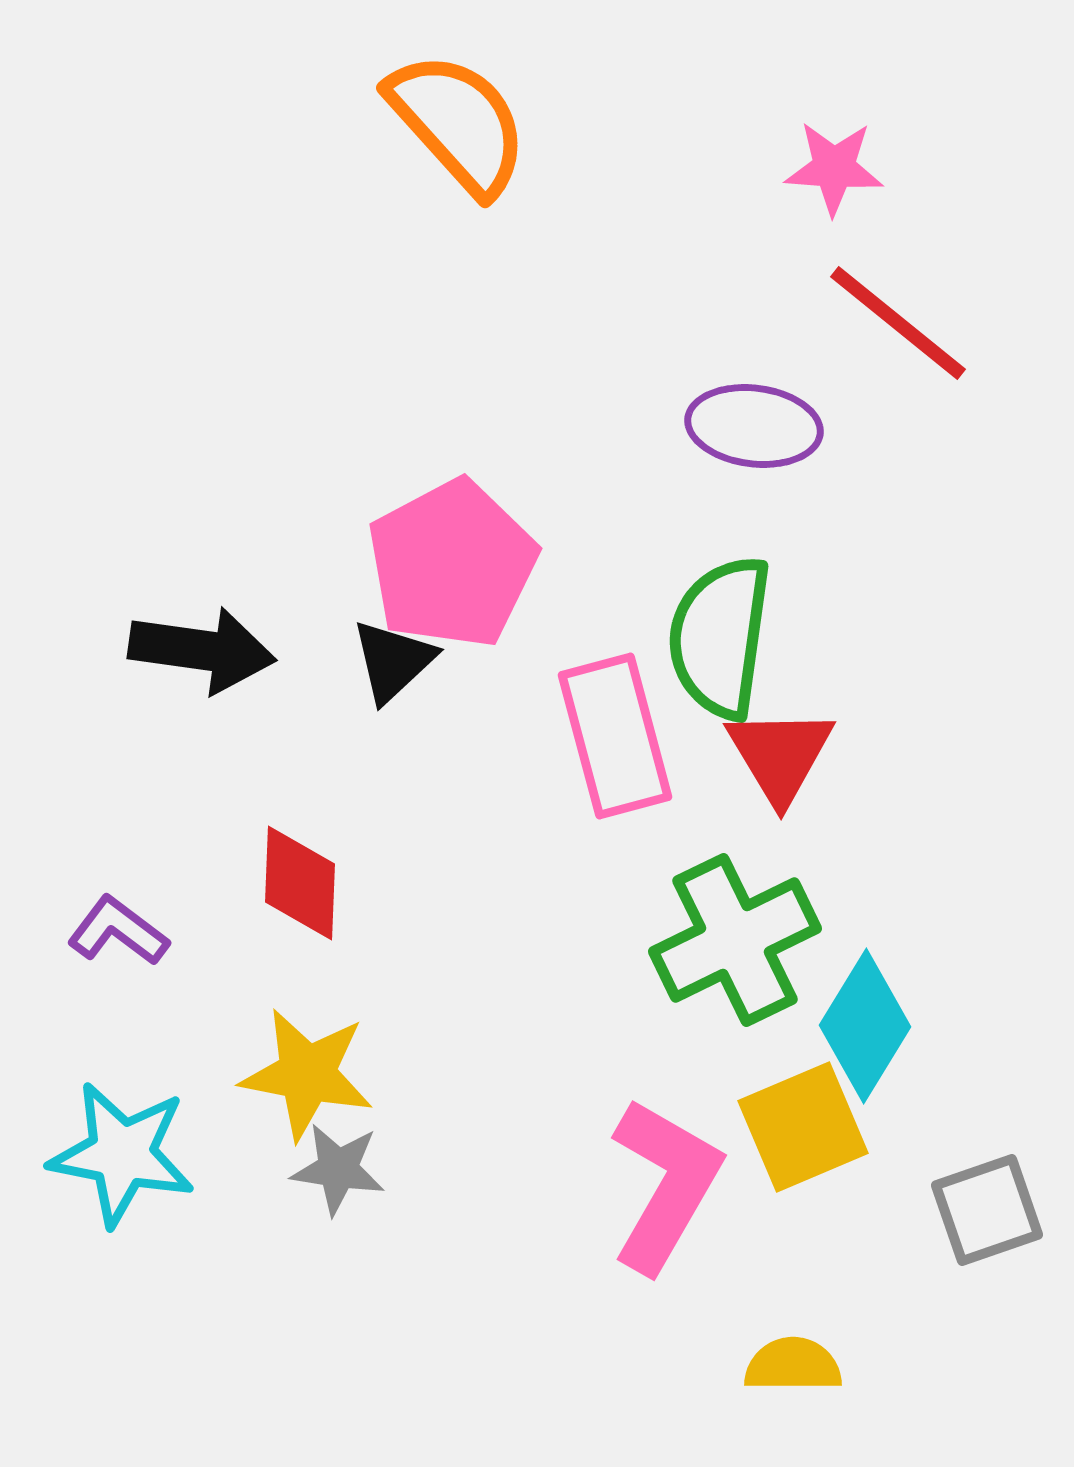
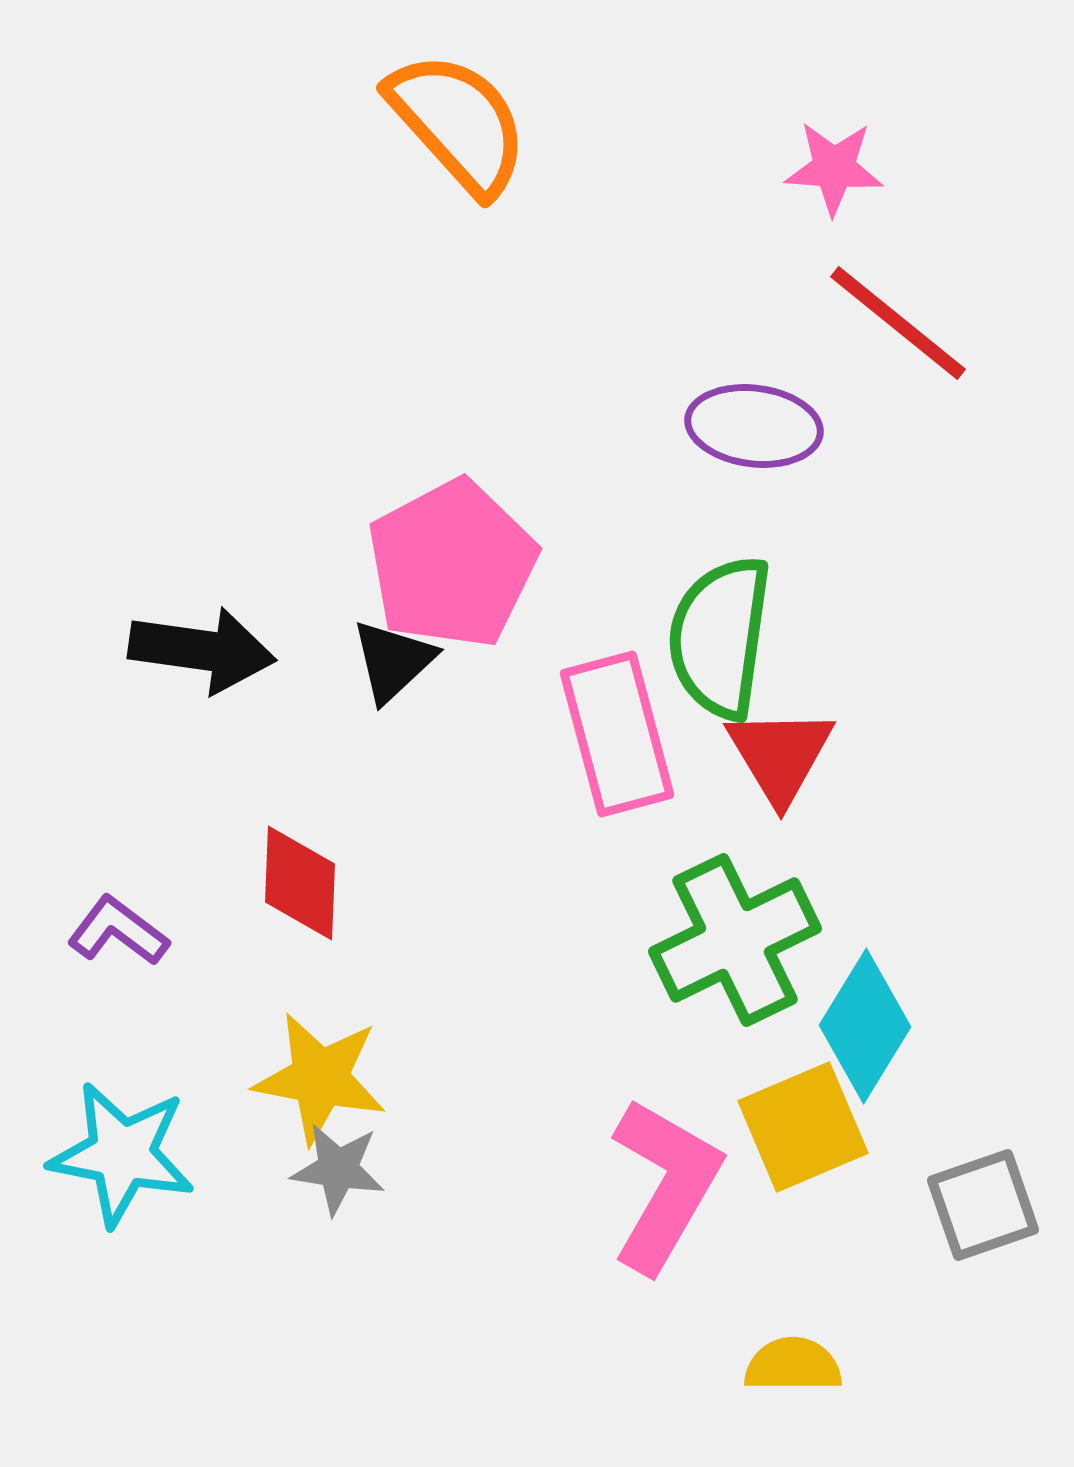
pink rectangle: moved 2 px right, 2 px up
yellow star: moved 13 px right, 4 px down
gray square: moved 4 px left, 5 px up
